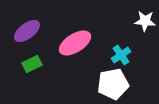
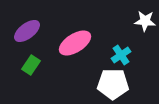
green rectangle: moved 1 px left, 1 px down; rotated 30 degrees counterclockwise
white pentagon: rotated 12 degrees clockwise
